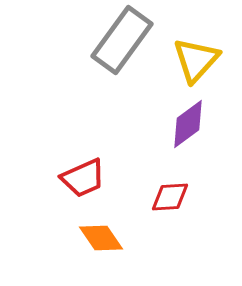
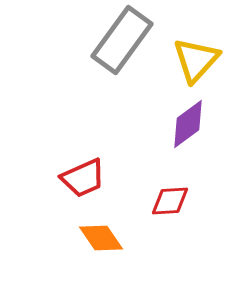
red diamond: moved 4 px down
